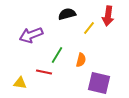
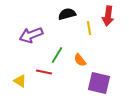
yellow line: rotated 48 degrees counterclockwise
orange semicircle: moved 1 px left; rotated 128 degrees clockwise
yellow triangle: moved 2 px up; rotated 24 degrees clockwise
